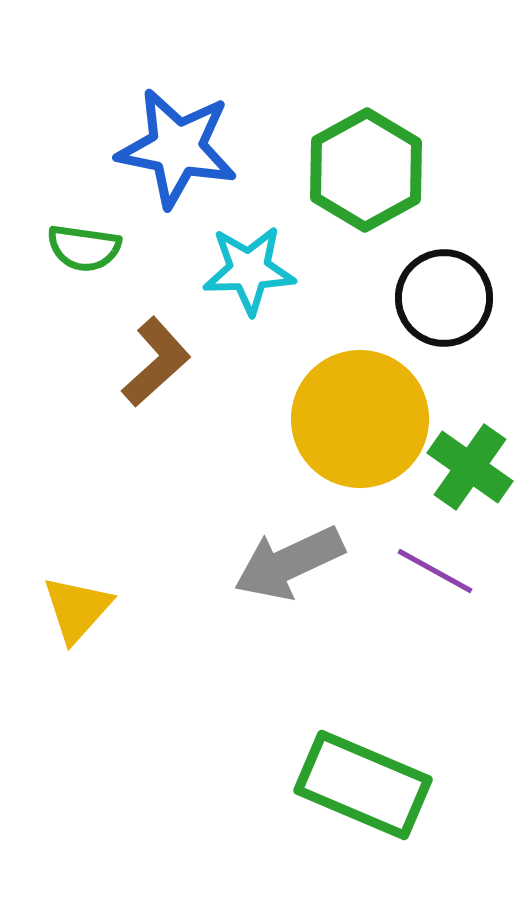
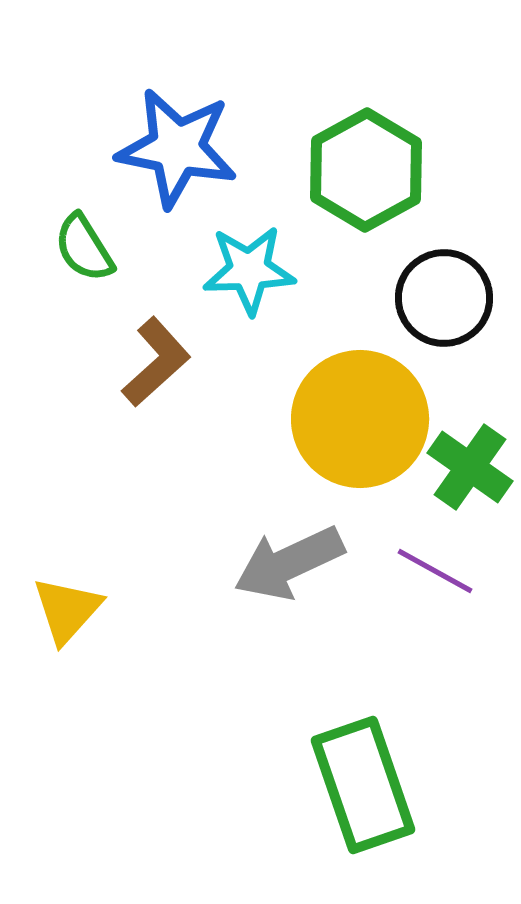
green semicircle: rotated 50 degrees clockwise
yellow triangle: moved 10 px left, 1 px down
green rectangle: rotated 48 degrees clockwise
